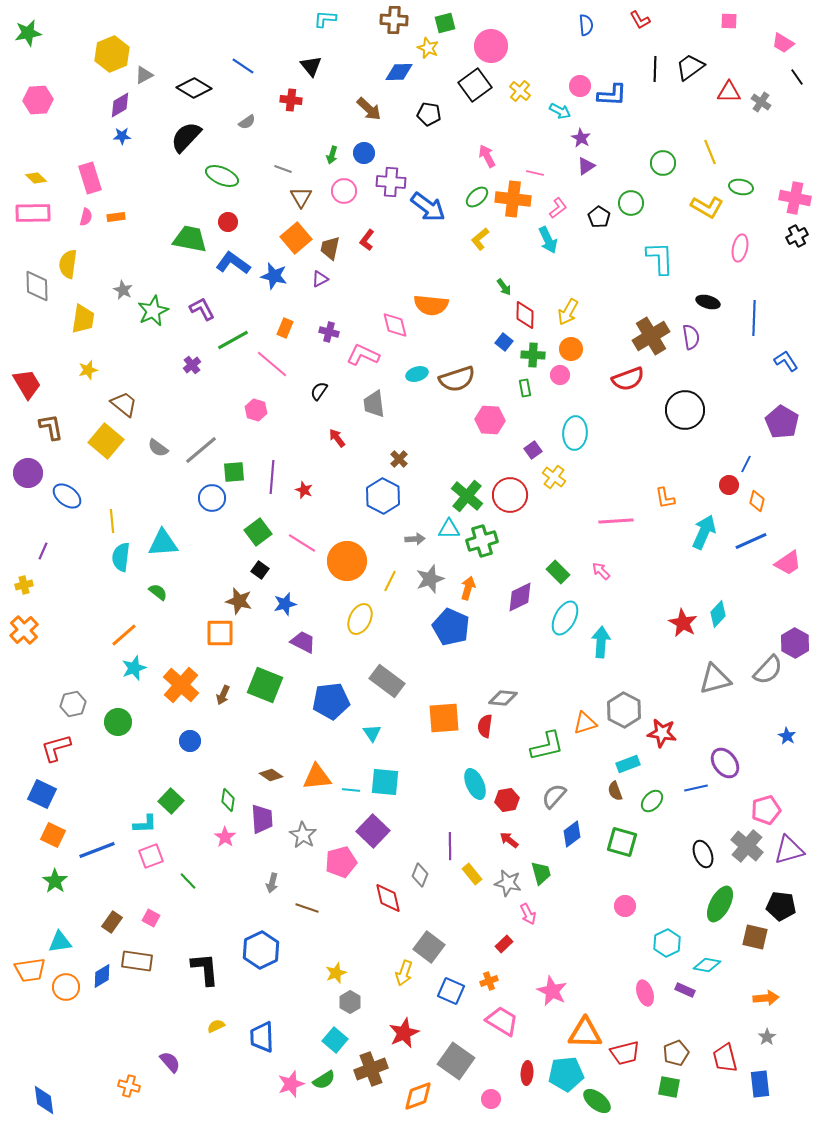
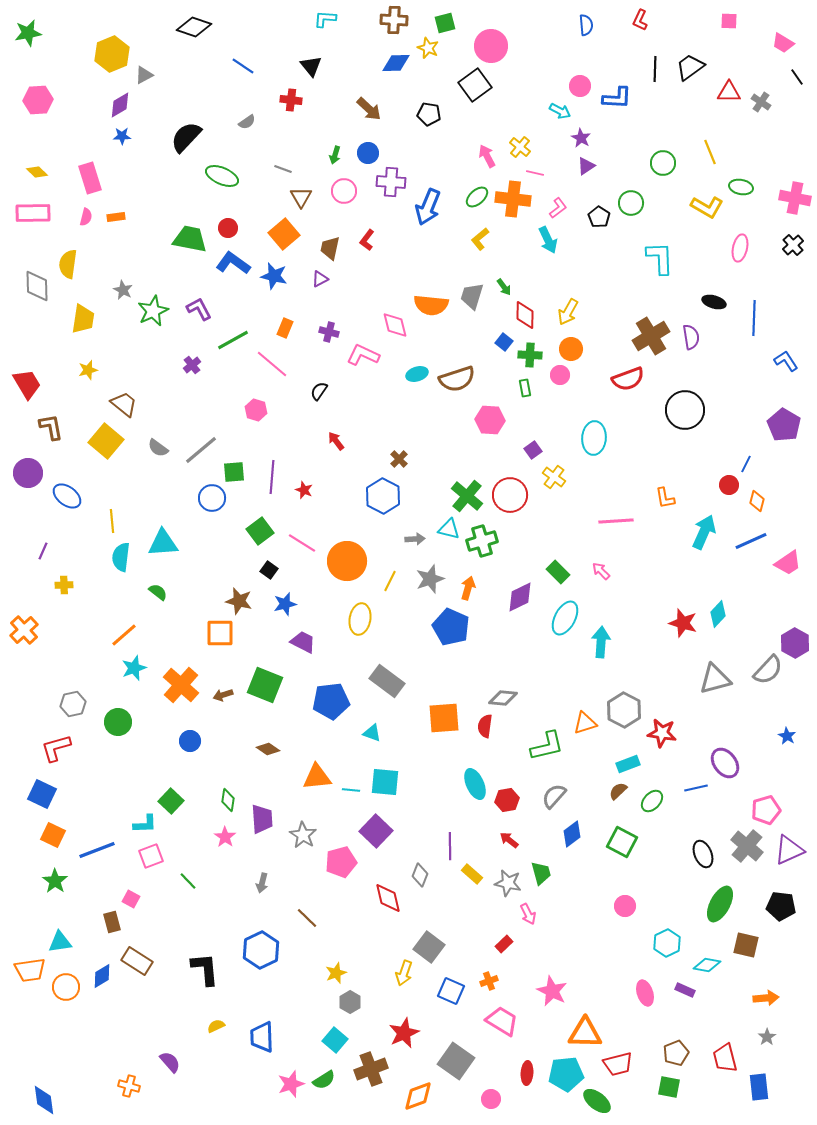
red L-shape at (640, 20): rotated 55 degrees clockwise
blue diamond at (399, 72): moved 3 px left, 9 px up
black diamond at (194, 88): moved 61 px up; rotated 12 degrees counterclockwise
yellow cross at (520, 91): moved 56 px down
blue L-shape at (612, 95): moved 5 px right, 3 px down
blue circle at (364, 153): moved 4 px right
green arrow at (332, 155): moved 3 px right
yellow diamond at (36, 178): moved 1 px right, 6 px up
blue arrow at (428, 207): rotated 75 degrees clockwise
red circle at (228, 222): moved 6 px down
black cross at (797, 236): moved 4 px left, 9 px down; rotated 15 degrees counterclockwise
orange square at (296, 238): moved 12 px left, 4 px up
black ellipse at (708, 302): moved 6 px right
purple L-shape at (202, 309): moved 3 px left
green cross at (533, 355): moved 3 px left
gray trapezoid at (374, 404): moved 98 px right, 108 px up; rotated 24 degrees clockwise
purple pentagon at (782, 422): moved 2 px right, 3 px down
cyan ellipse at (575, 433): moved 19 px right, 5 px down
red arrow at (337, 438): moved 1 px left, 3 px down
cyan triangle at (449, 529): rotated 15 degrees clockwise
green square at (258, 532): moved 2 px right, 1 px up
black square at (260, 570): moved 9 px right
yellow cross at (24, 585): moved 40 px right; rotated 12 degrees clockwise
yellow ellipse at (360, 619): rotated 16 degrees counterclockwise
red star at (683, 623): rotated 12 degrees counterclockwise
brown arrow at (223, 695): rotated 48 degrees clockwise
cyan triangle at (372, 733): rotated 36 degrees counterclockwise
brown diamond at (271, 775): moved 3 px left, 26 px up
brown semicircle at (615, 791): moved 3 px right; rotated 66 degrees clockwise
purple square at (373, 831): moved 3 px right
green square at (622, 842): rotated 12 degrees clockwise
purple triangle at (789, 850): rotated 8 degrees counterclockwise
yellow rectangle at (472, 874): rotated 10 degrees counterclockwise
gray arrow at (272, 883): moved 10 px left
brown line at (307, 908): moved 10 px down; rotated 25 degrees clockwise
pink square at (151, 918): moved 20 px left, 19 px up
brown rectangle at (112, 922): rotated 50 degrees counterclockwise
brown square at (755, 937): moved 9 px left, 8 px down
brown rectangle at (137, 961): rotated 24 degrees clockwise
red trapezoid at (625, 1053): moved 7 px left, 11 px down
blue rectangle at (760, 1084): moved 1 px left, 3 px down
